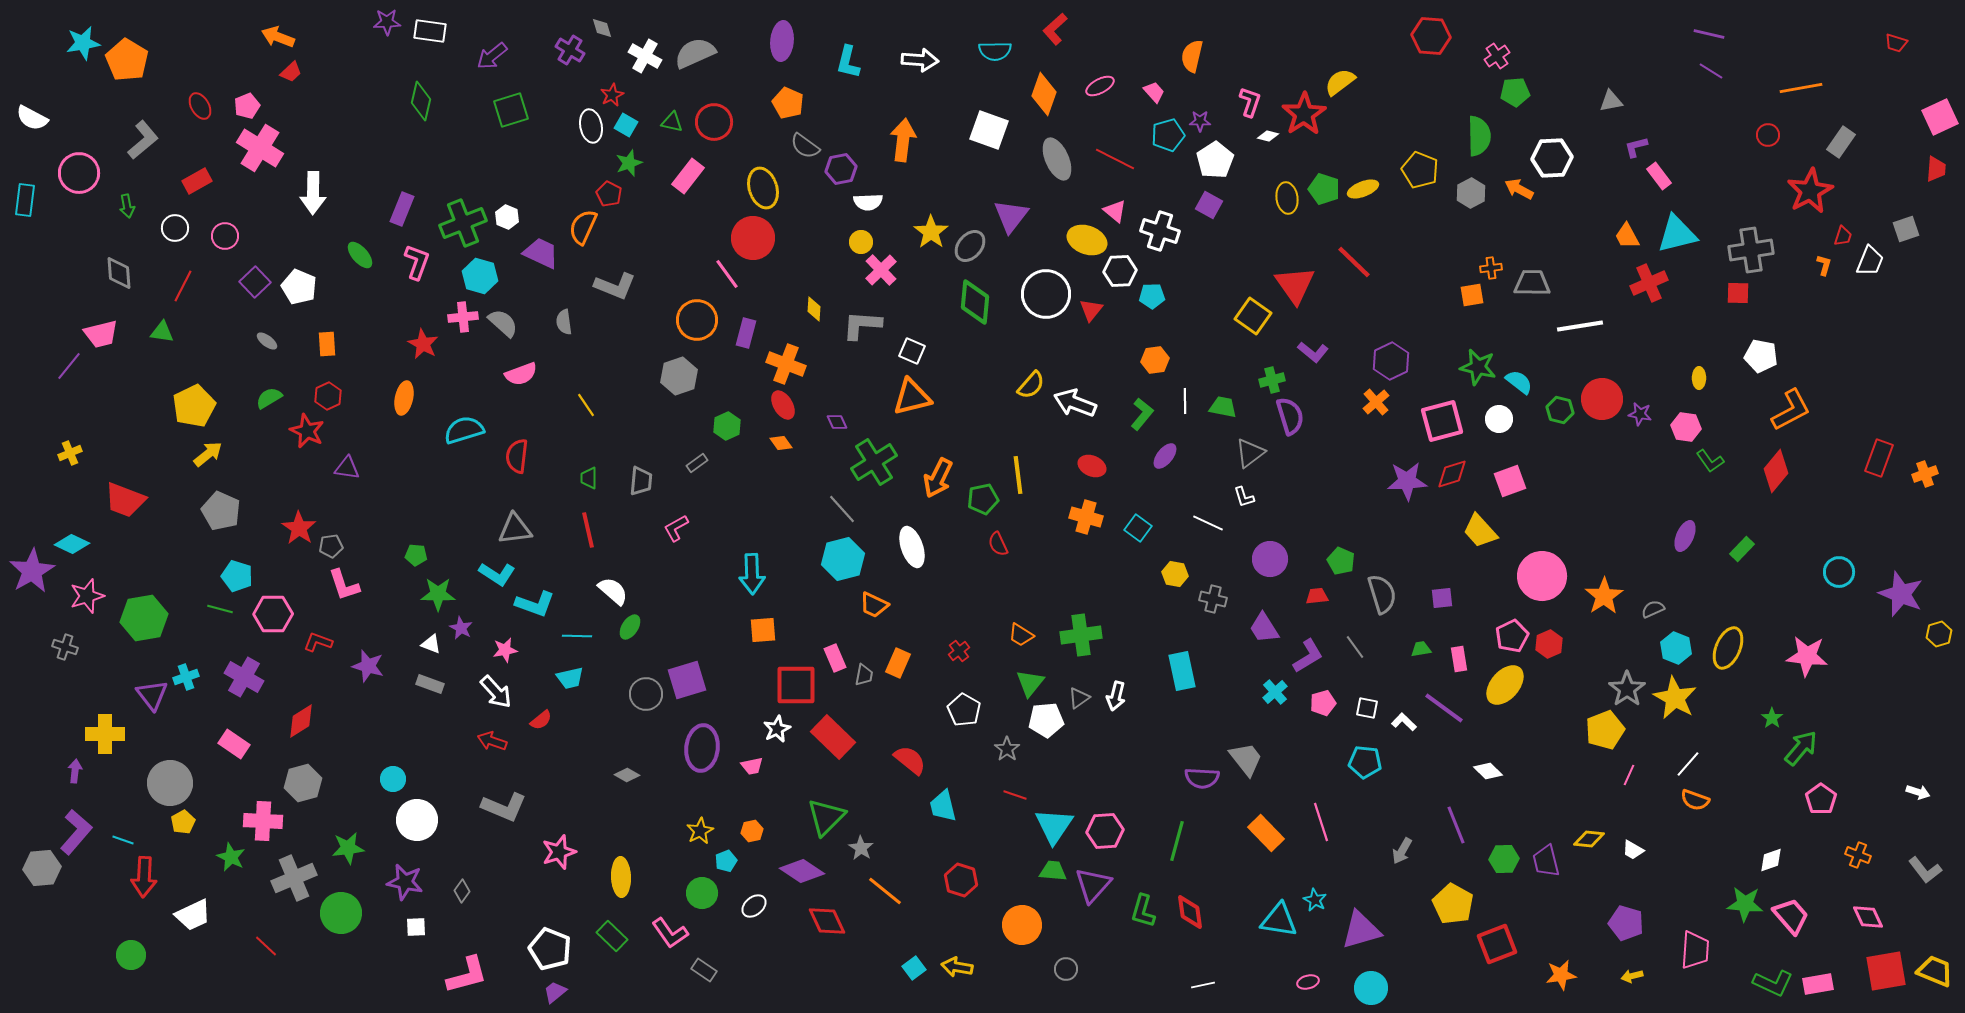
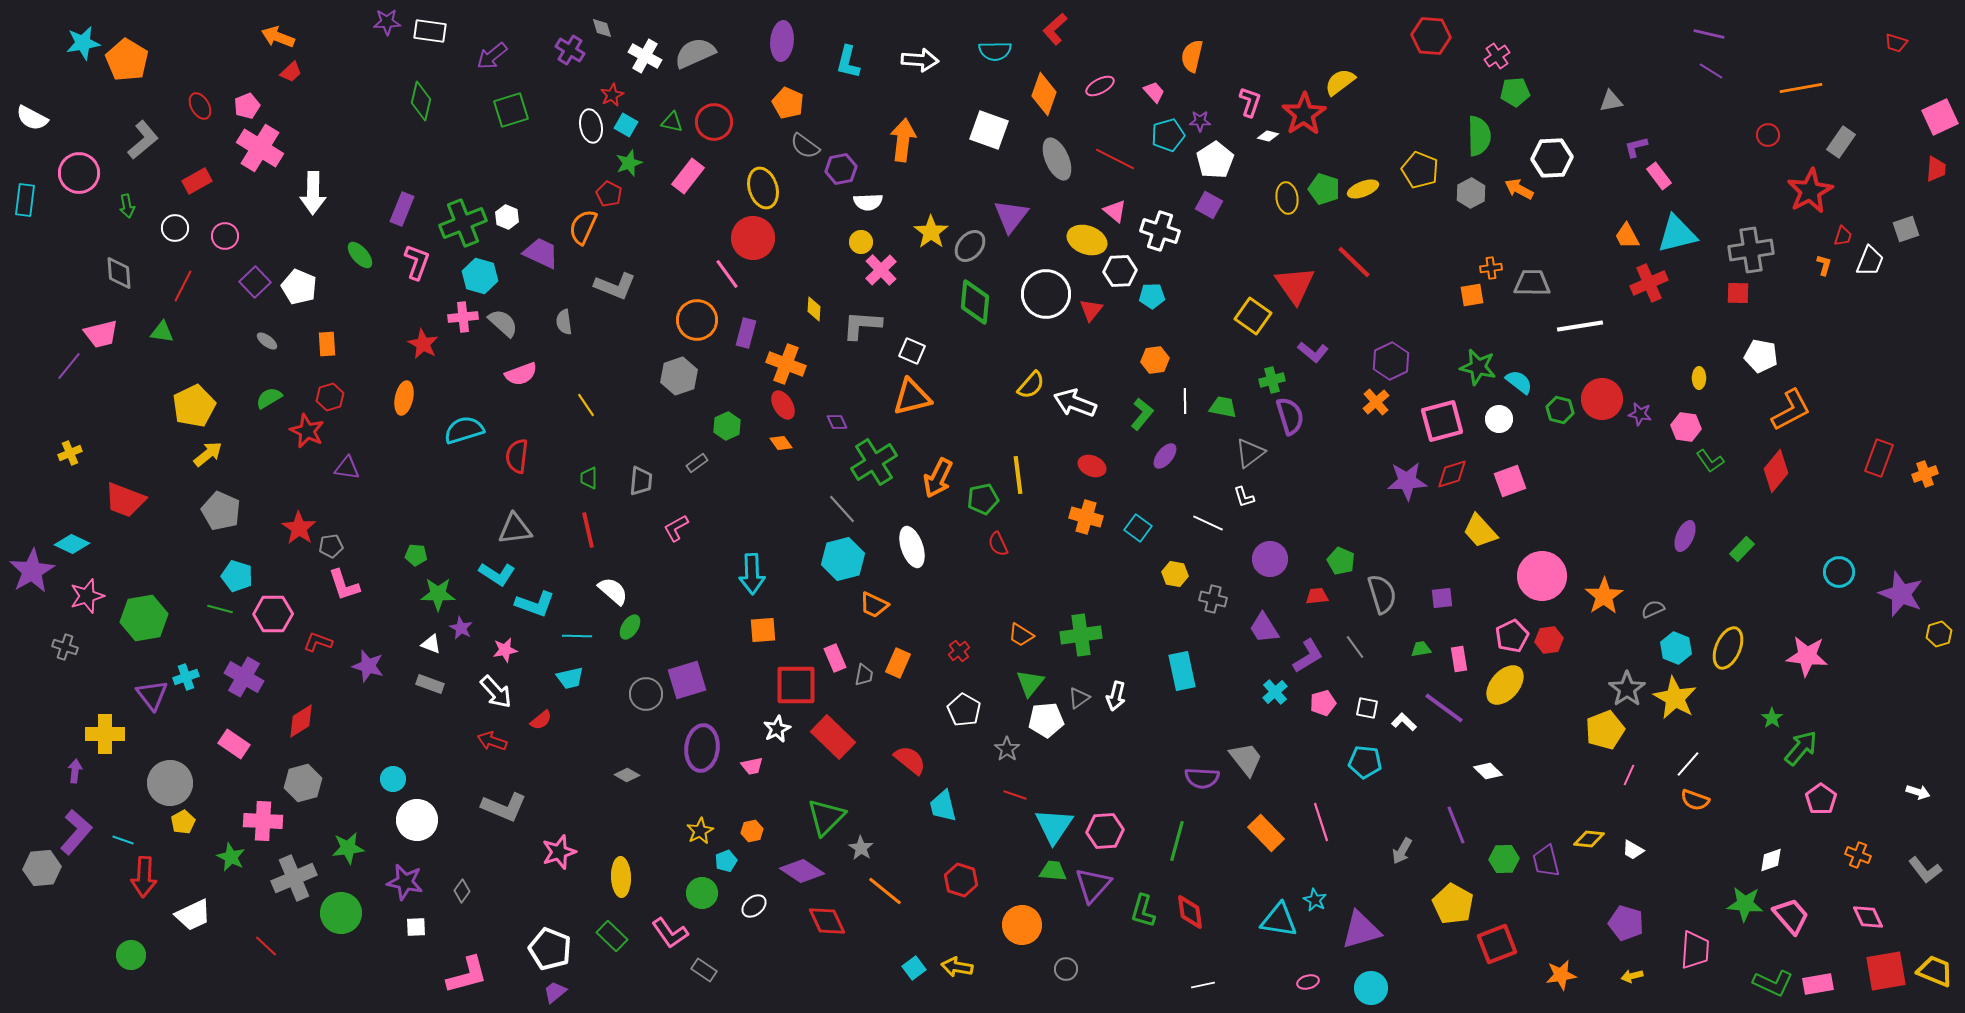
red hexagon at (328, 396): moved 2 px right, 1 px down; rotated 8 degrees clockwise
red hexagon at (1549, 644): moved 4 px up; rotated 16 degrees clockwise
